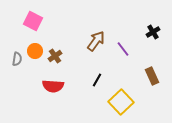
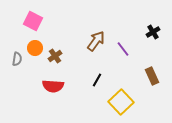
orange circle: moved 3 px up
